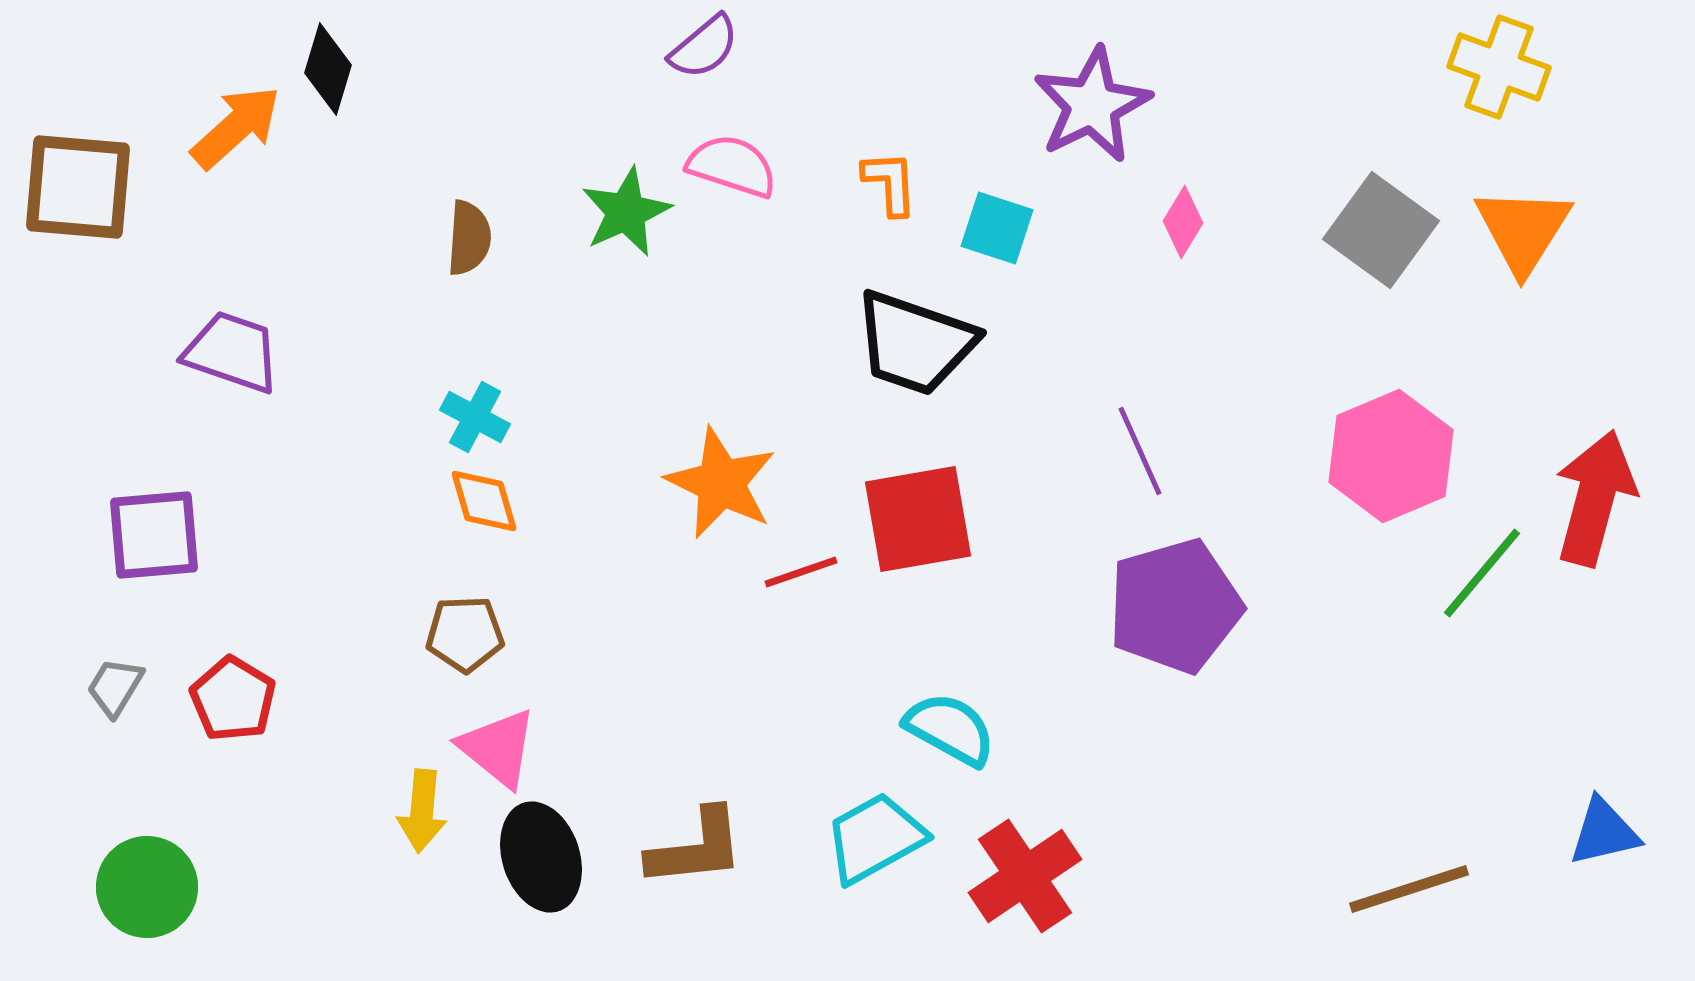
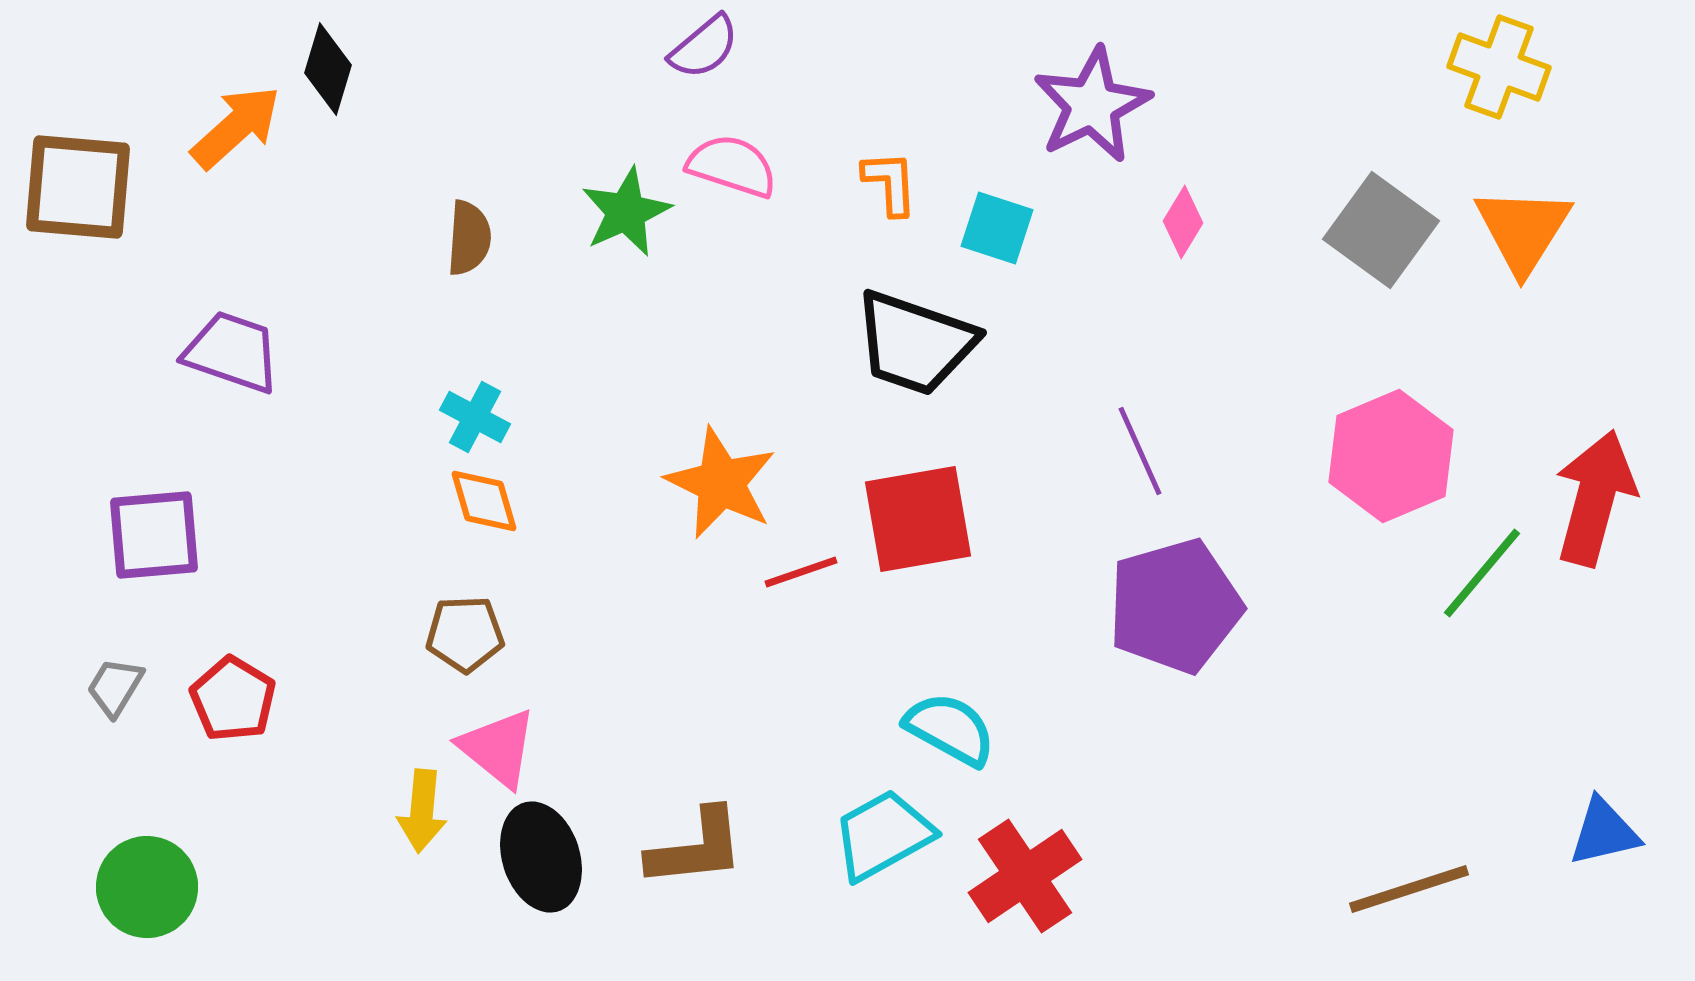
cyan trapezoid: moved 8 px right, 3 px up
